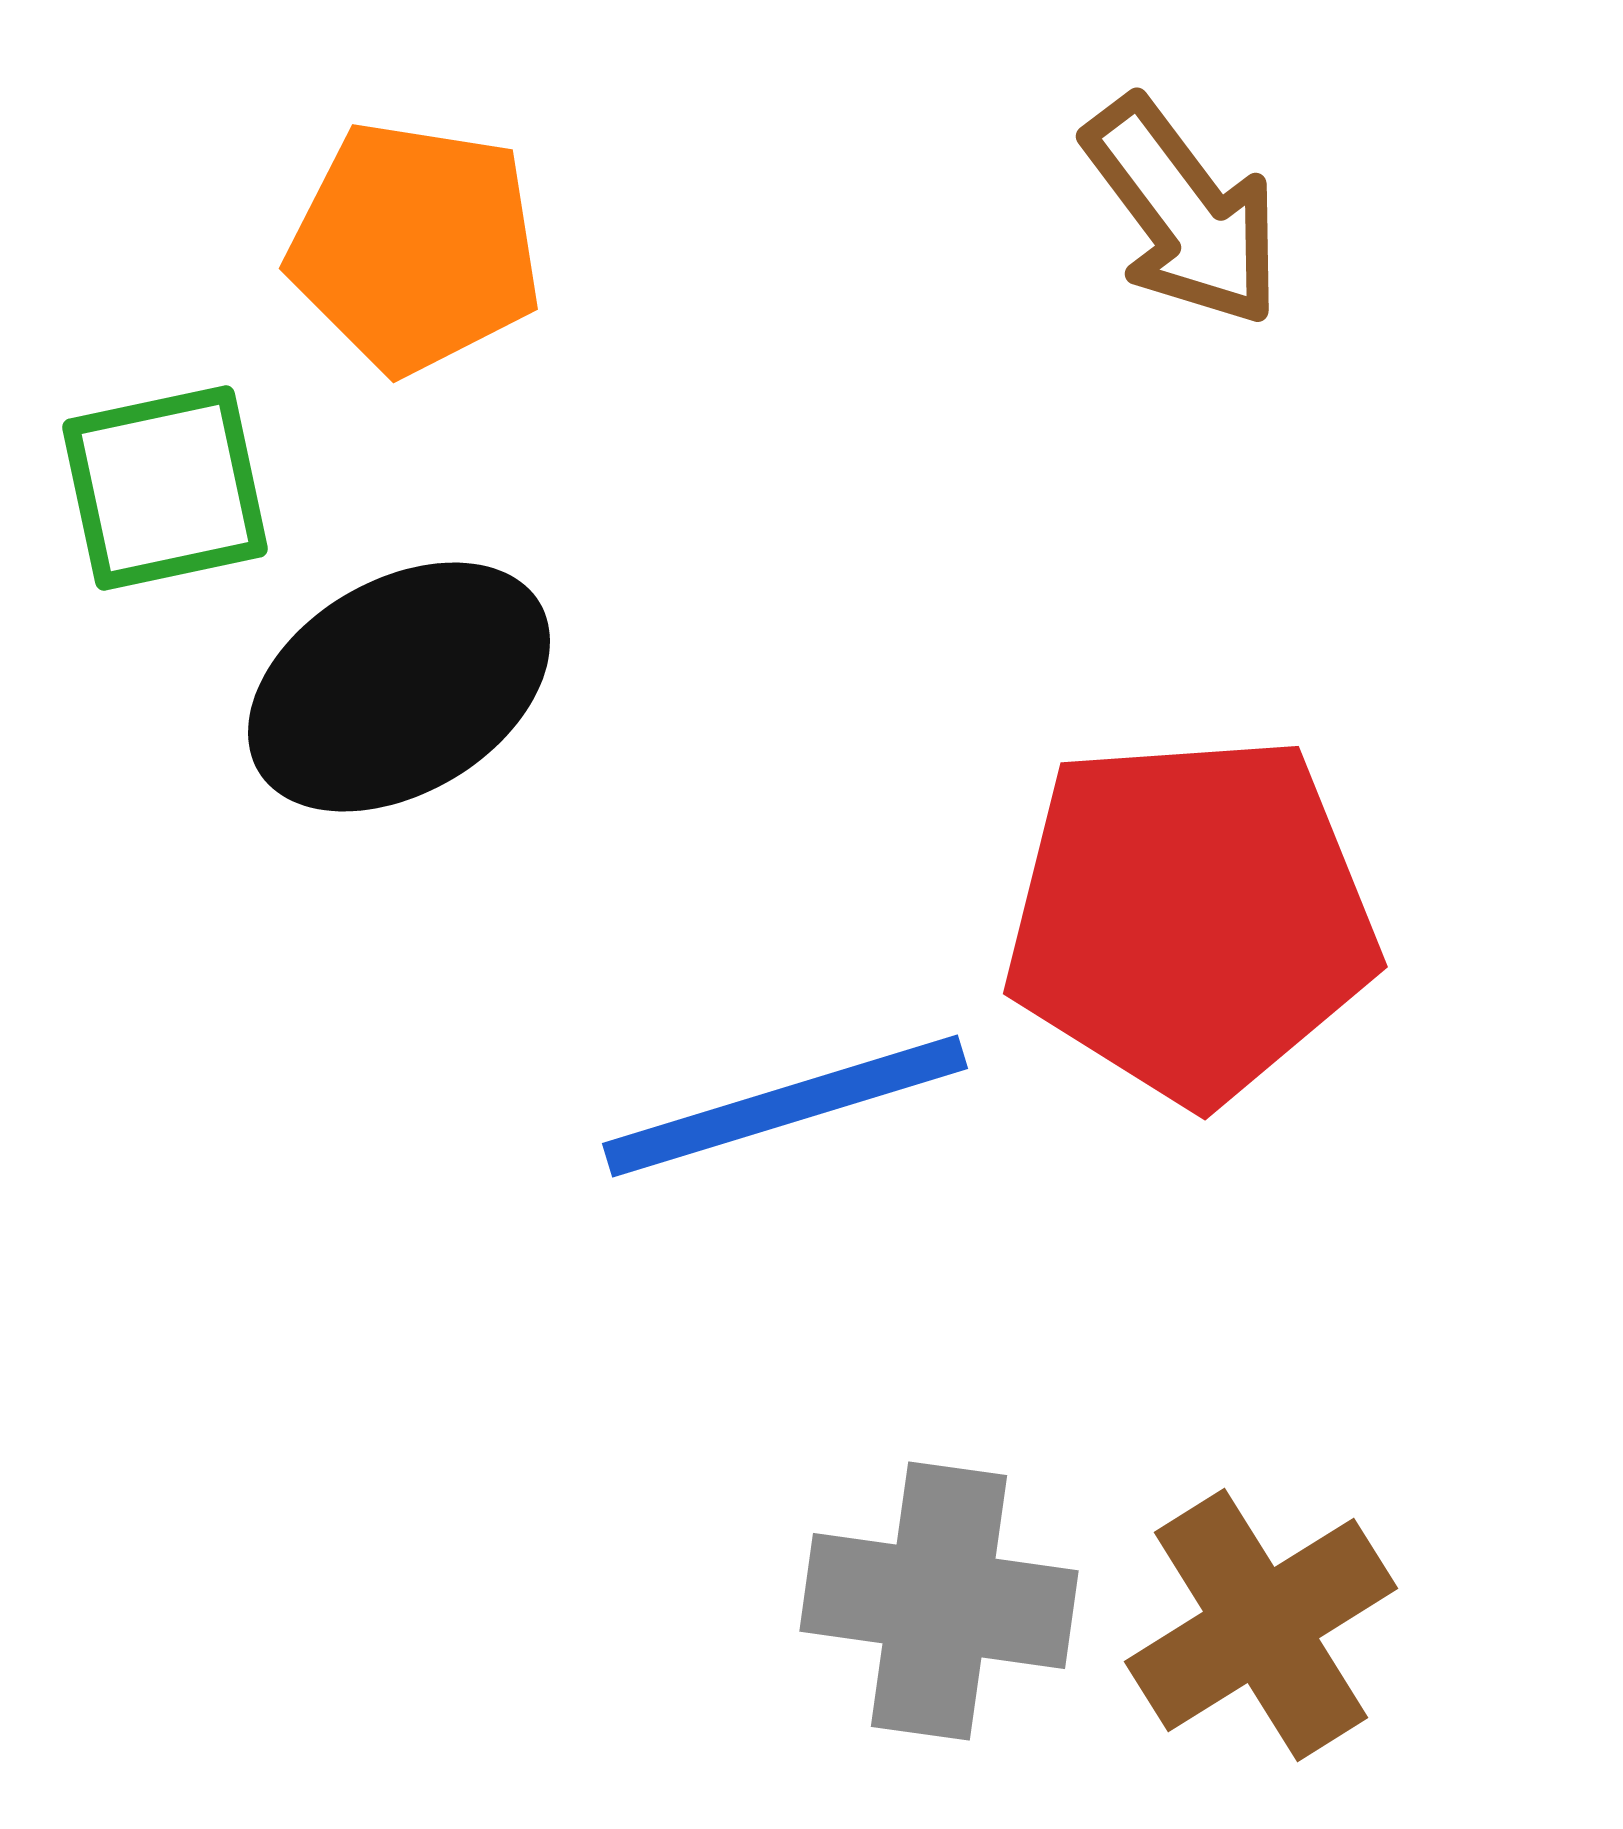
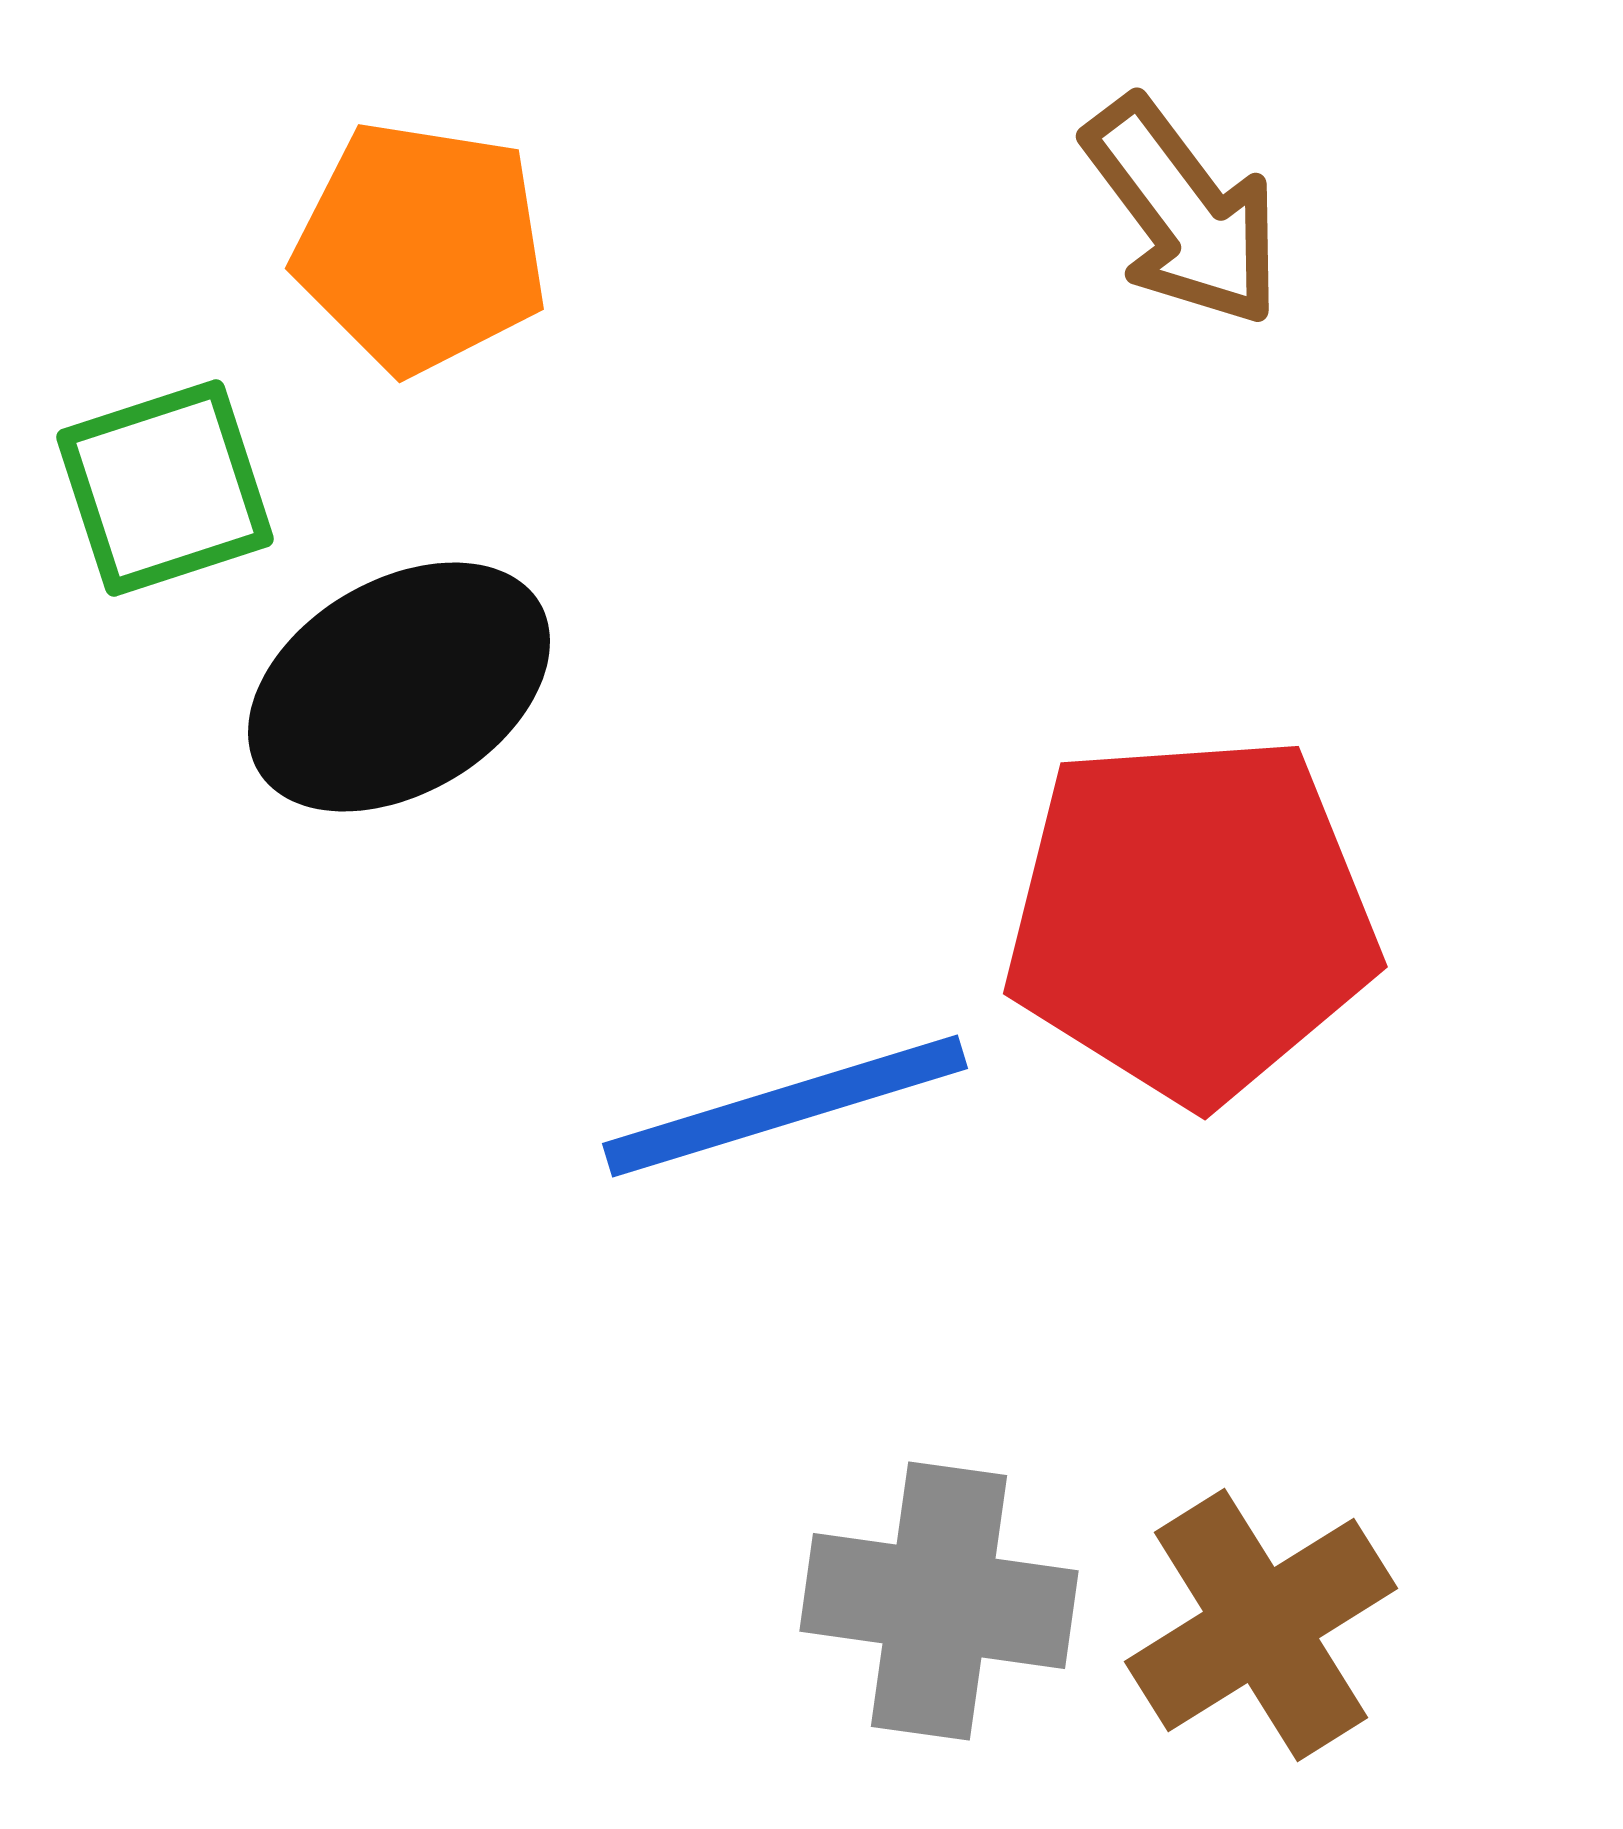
orange pentagon: moved 6 px right
green square: rotated 6 degrees counterclockwise
